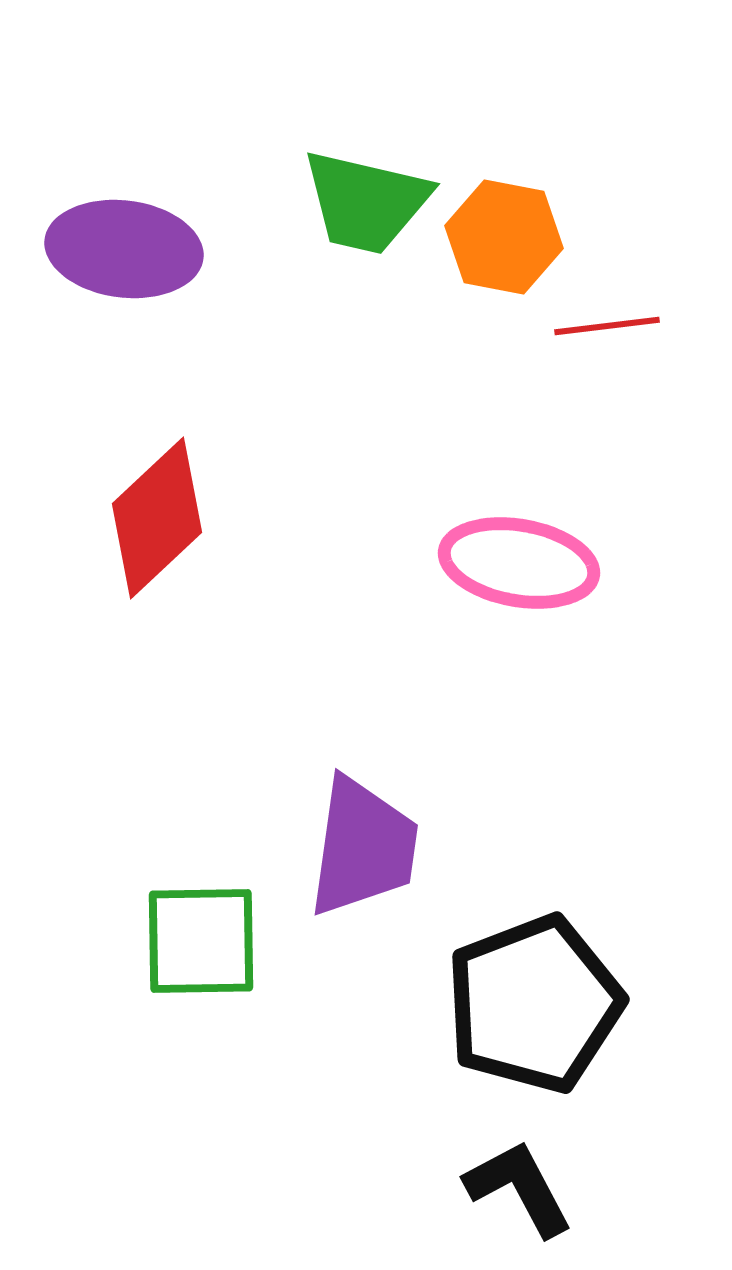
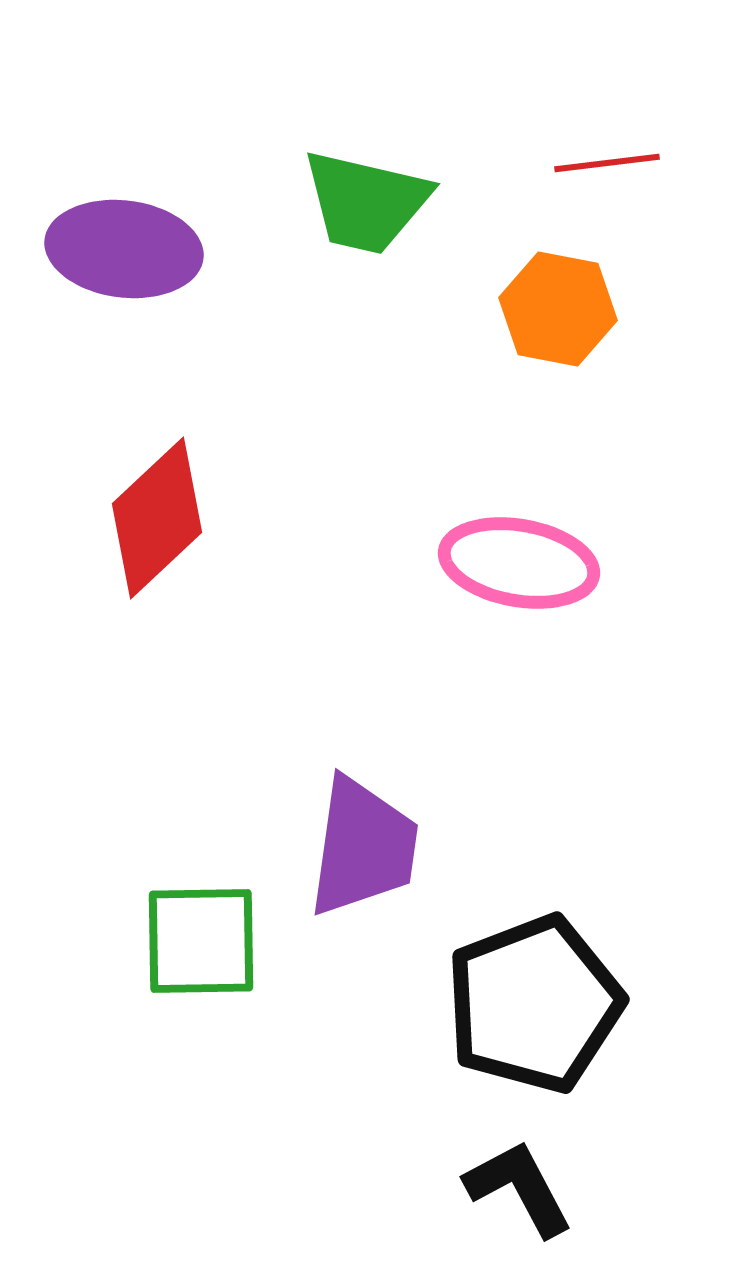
orange hexagon: moved 54 px right, 72 px down
red line: moved 163 px up
